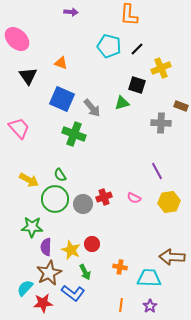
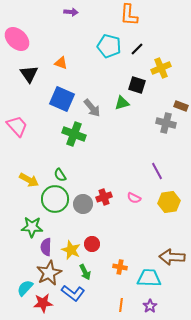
black triangle: moved 1 px right, 2 px up
gray cross: moved 5 px right; rotated 12 degrees clockwise
pink trapezoid: moved 2 px left, 2 px up
